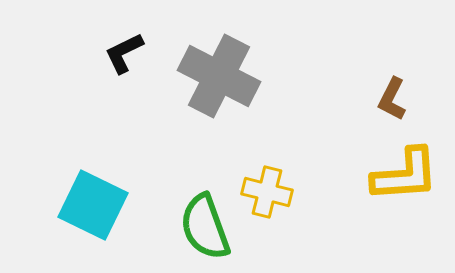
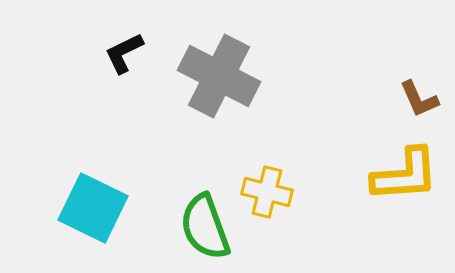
brown L-shape: moved 27 px right; rotated 51 degrees counterclockwise
cyan square: moved 3 px down
